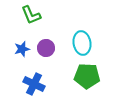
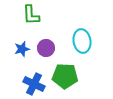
green L-shape: rotated 20 degrees clockwise
cyan ellipse: moved 2 px up
green pentagon: moved 22 px left
